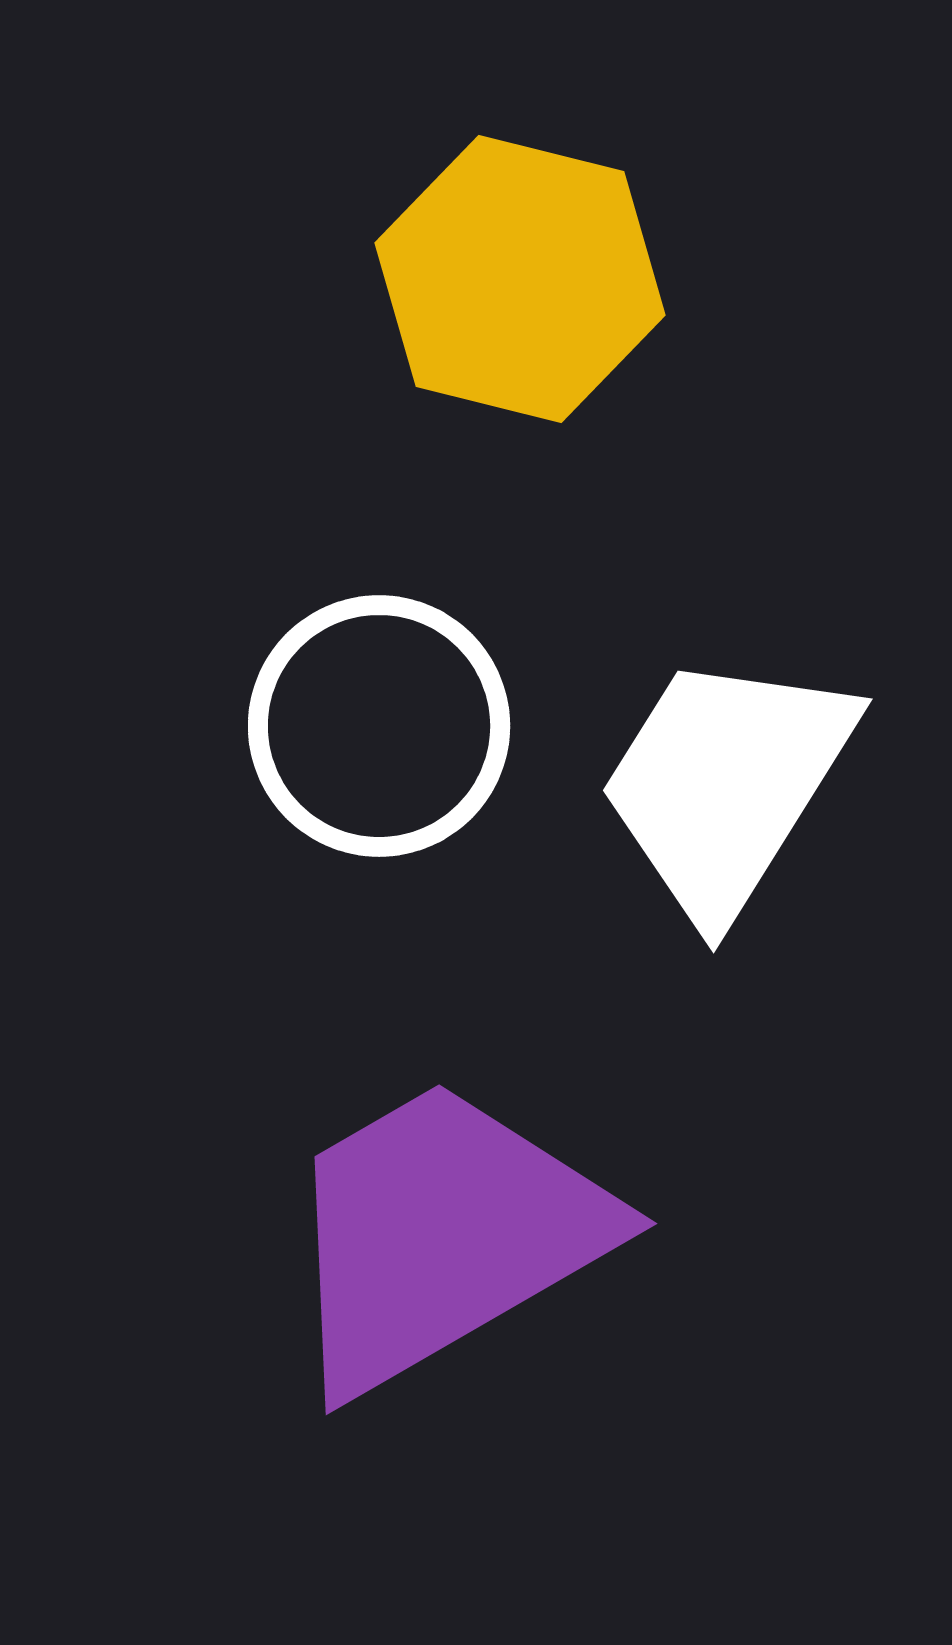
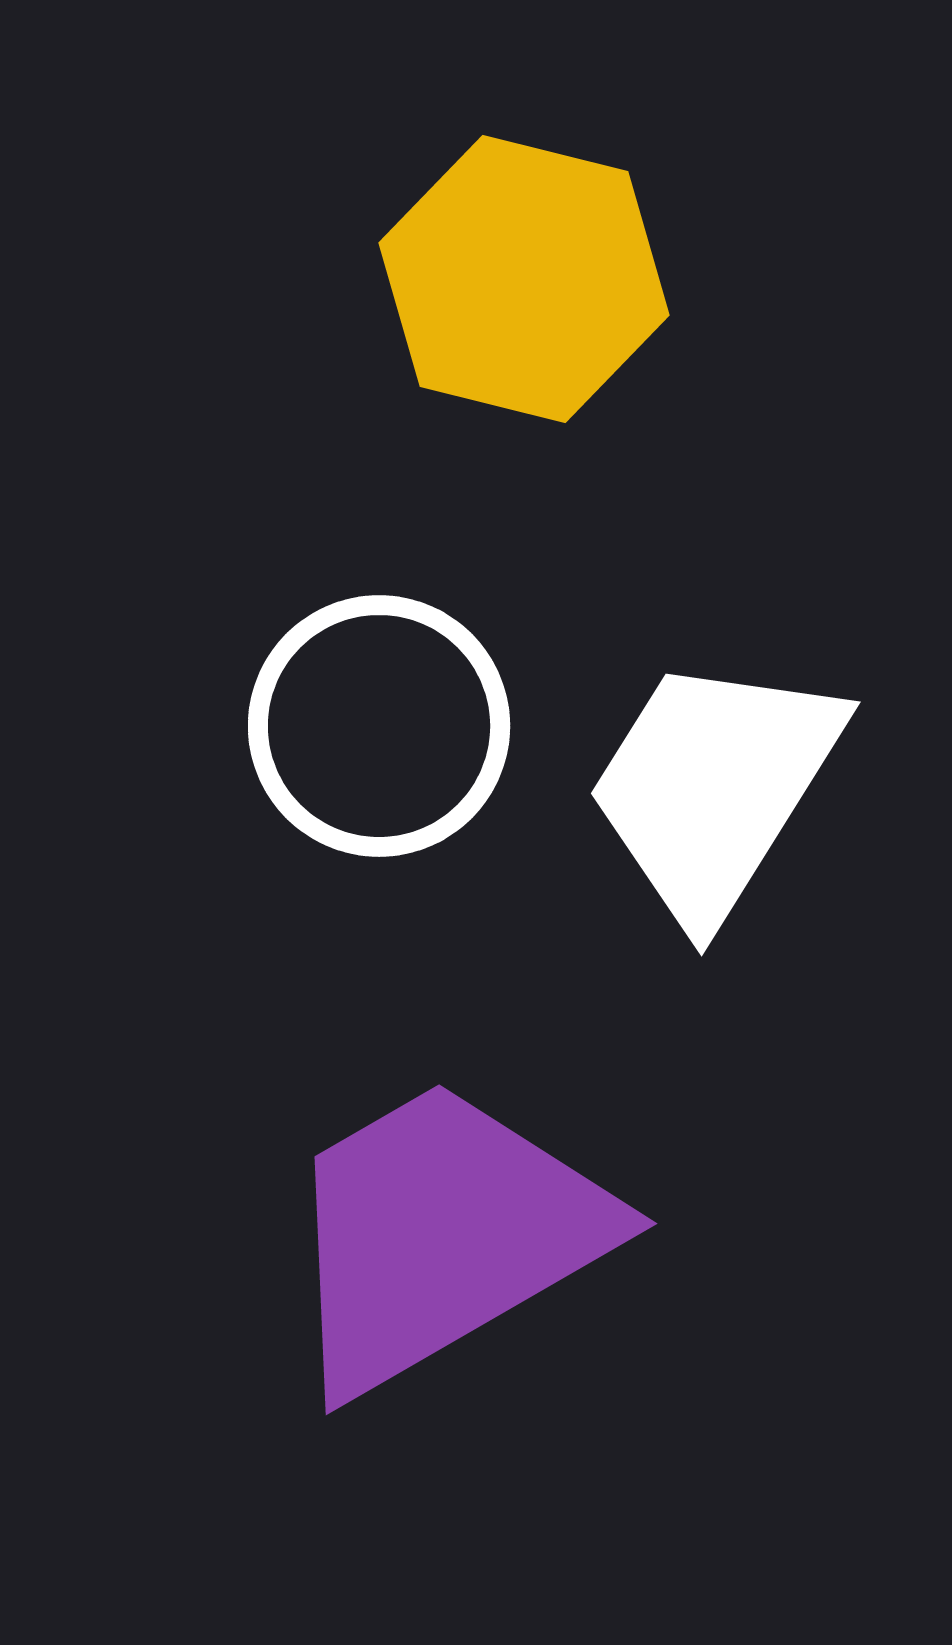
yellow hexagon: moved 4 px right
white trapezoid: moved 12 px left, 3 px down
